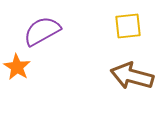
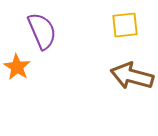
yellow square: moved 3 px left, 1 px up
purple semicircle: rotated 96 degrees clockwise
